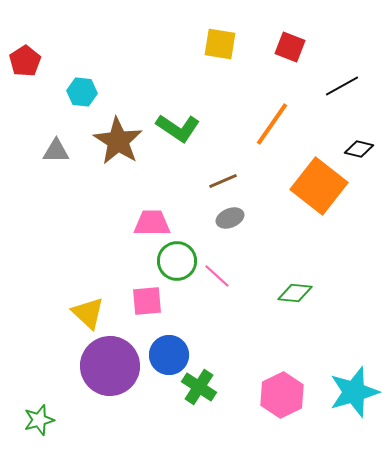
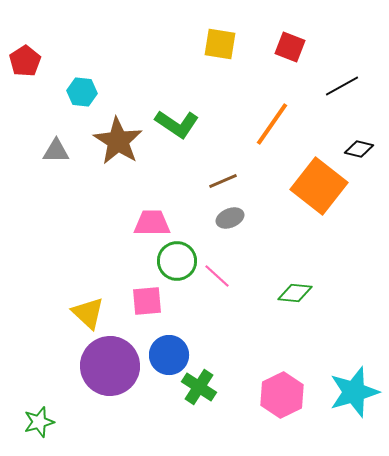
green L-shape: moved 1 px left, 4 px up
green star: moved 2 px down
